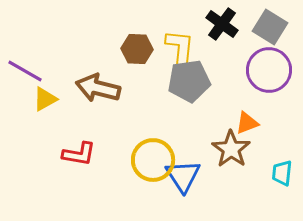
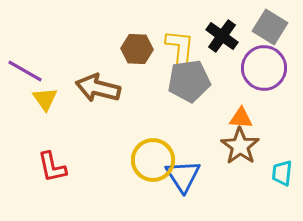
black cross: moved 12 px down
purple circle: moved 5 px left, 2 px up
yellow triangle: rotated 36 degrees counterclockwise
orange triangle: moved 6 px left, 5 px up; rotated 25 degrees clockwise
brown star: moved 9 px right, 3 px up
red L-shape: moved 27 px left, 13 px down; rotated 68 degrees clockwise
